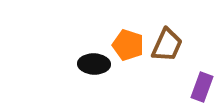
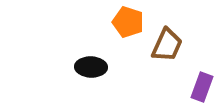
orange pentagon: moved 23 px up
black ellipse: moved 3 px left, 3 px down
